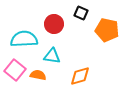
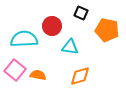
red circle: moved 2 px left, 2 px down
cyan triangle: moved 18 px right, 9 px up
